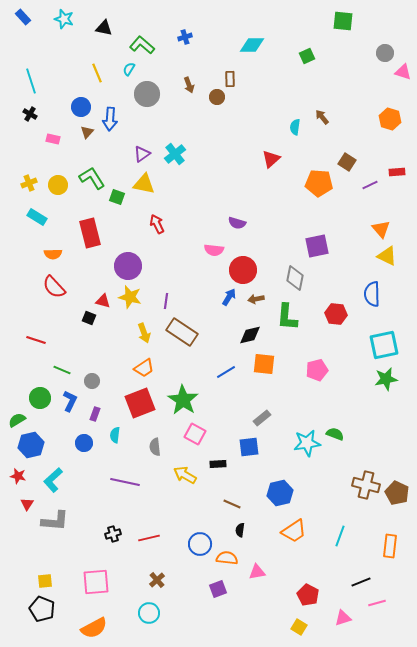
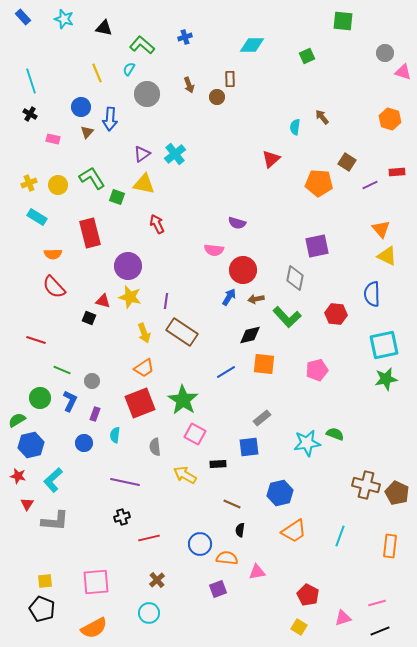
green L-shape at (287, 317): rotated 48 degrees counterclockwise
black cross at (113, 534): moved 9 px right, 17 px up
black line at (361, 582): moved 19 px right, 49 px down
